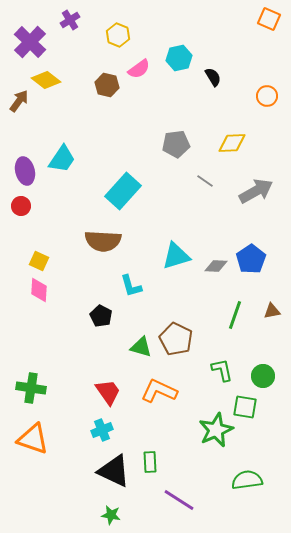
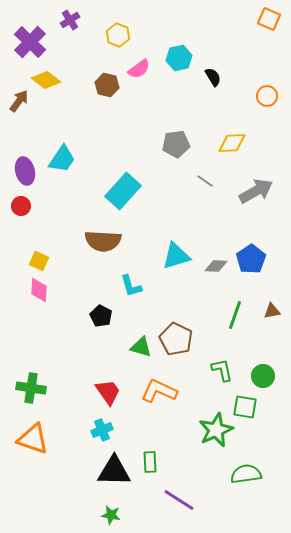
black triangle at (114, 471): rotated 24 degrees counterclockwise
green semicircle at (247, 480): moved 1 px left, 6 px up
